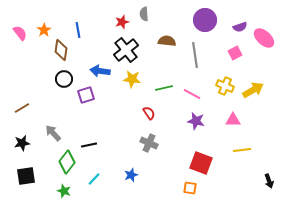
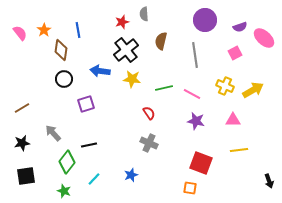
brown semicircle: moved 6 px left; rotated 84 degrees counterclockwise
purple square: moved 9 px down
yellow line: moved 3 px left
